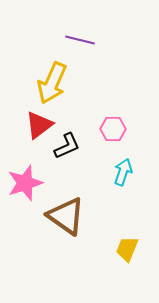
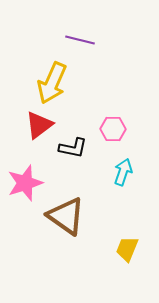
black L-shape: moved 6 px right, 2 px down; rotated 36 degrees clockwise
